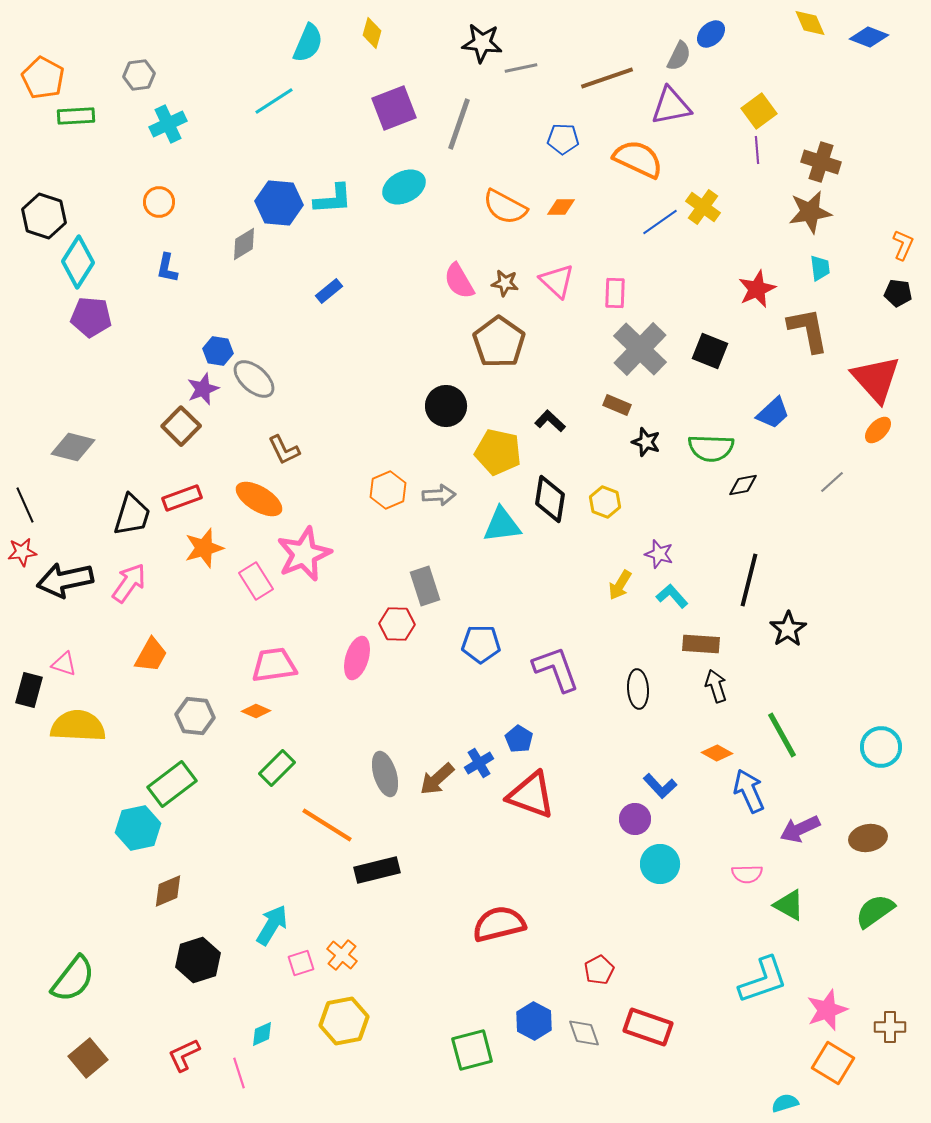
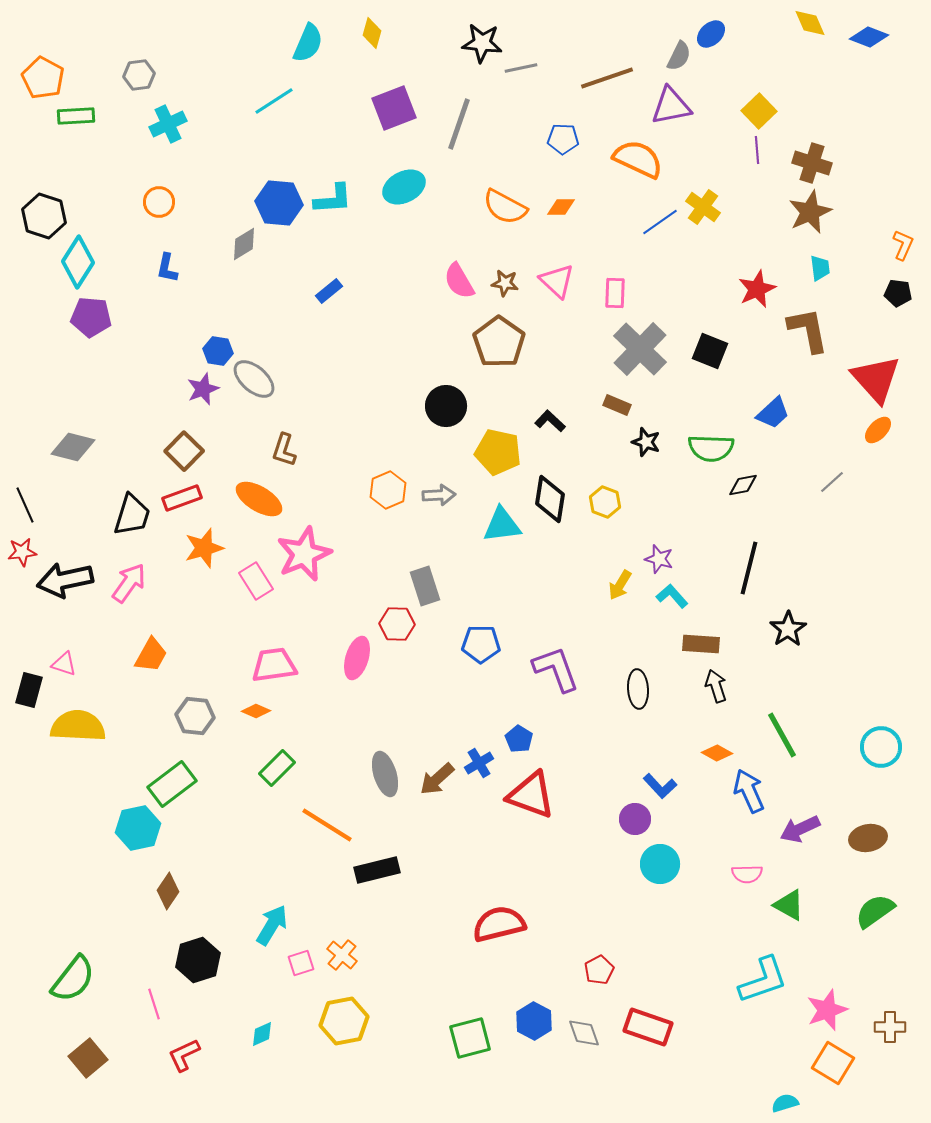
yellow square at (759, 111): rotated 8 degrees counterclockwise
brown cross at (821, 162): moved 9 px left, 1 px down
brown star at (810, 212): rotated 15 degrees counterclockwise
brown square at (181, 426): moved 3 px right, 25 px down
brown L-shape at (284, 450): rotated 44 degrees clockwise
purple star at (659, 554): moved 5 px down
black line at (749, 580): moved 12 px up
brown diamond at (168, 891): rotated 33 degrees counterclockwise
green square at (472, 1050): moved 2 px left, 12 px up
pink line at (239, 1073): moved 85 px left, 69 px up
